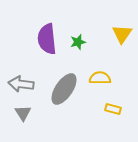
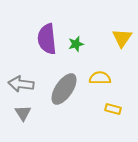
yellow triangle: moved 4 px down
green star: moved 2 px left, 2 px down
